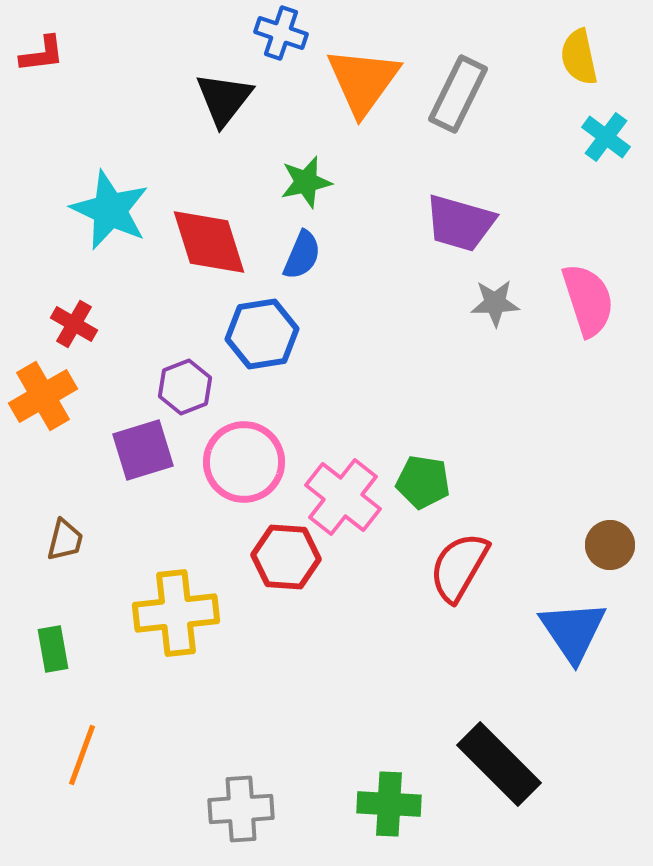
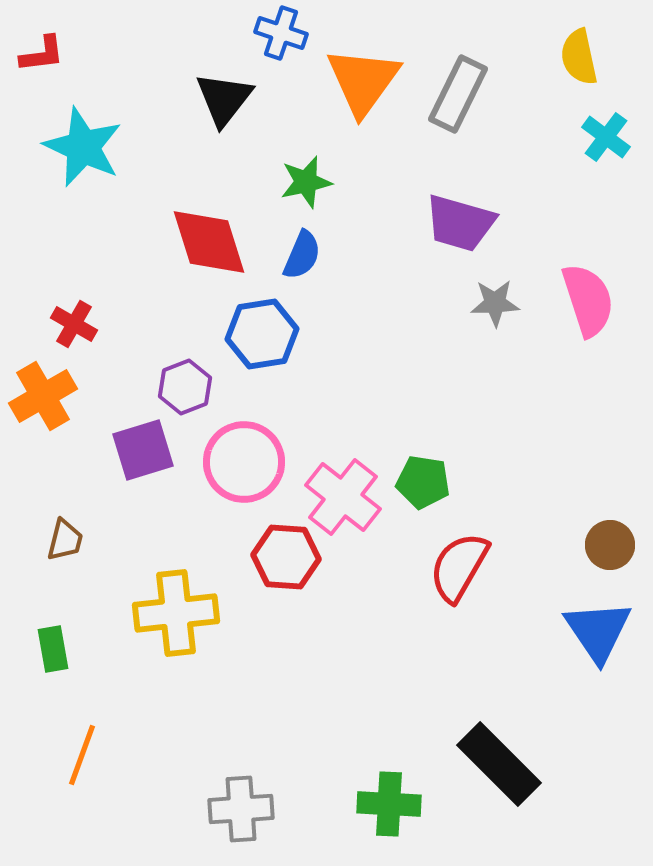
cyan star: moved 27 px left, 63 px up
blue triangle: moved 25 px right
